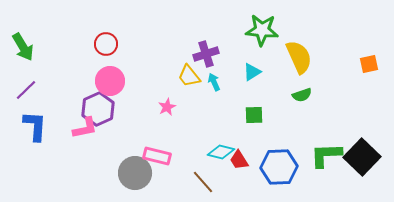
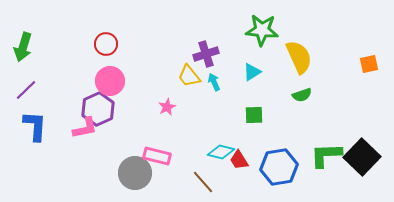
green arrow: rotated 48 degrees clockwise
blue hexagon: rotated 6 degrees counterclockwise
